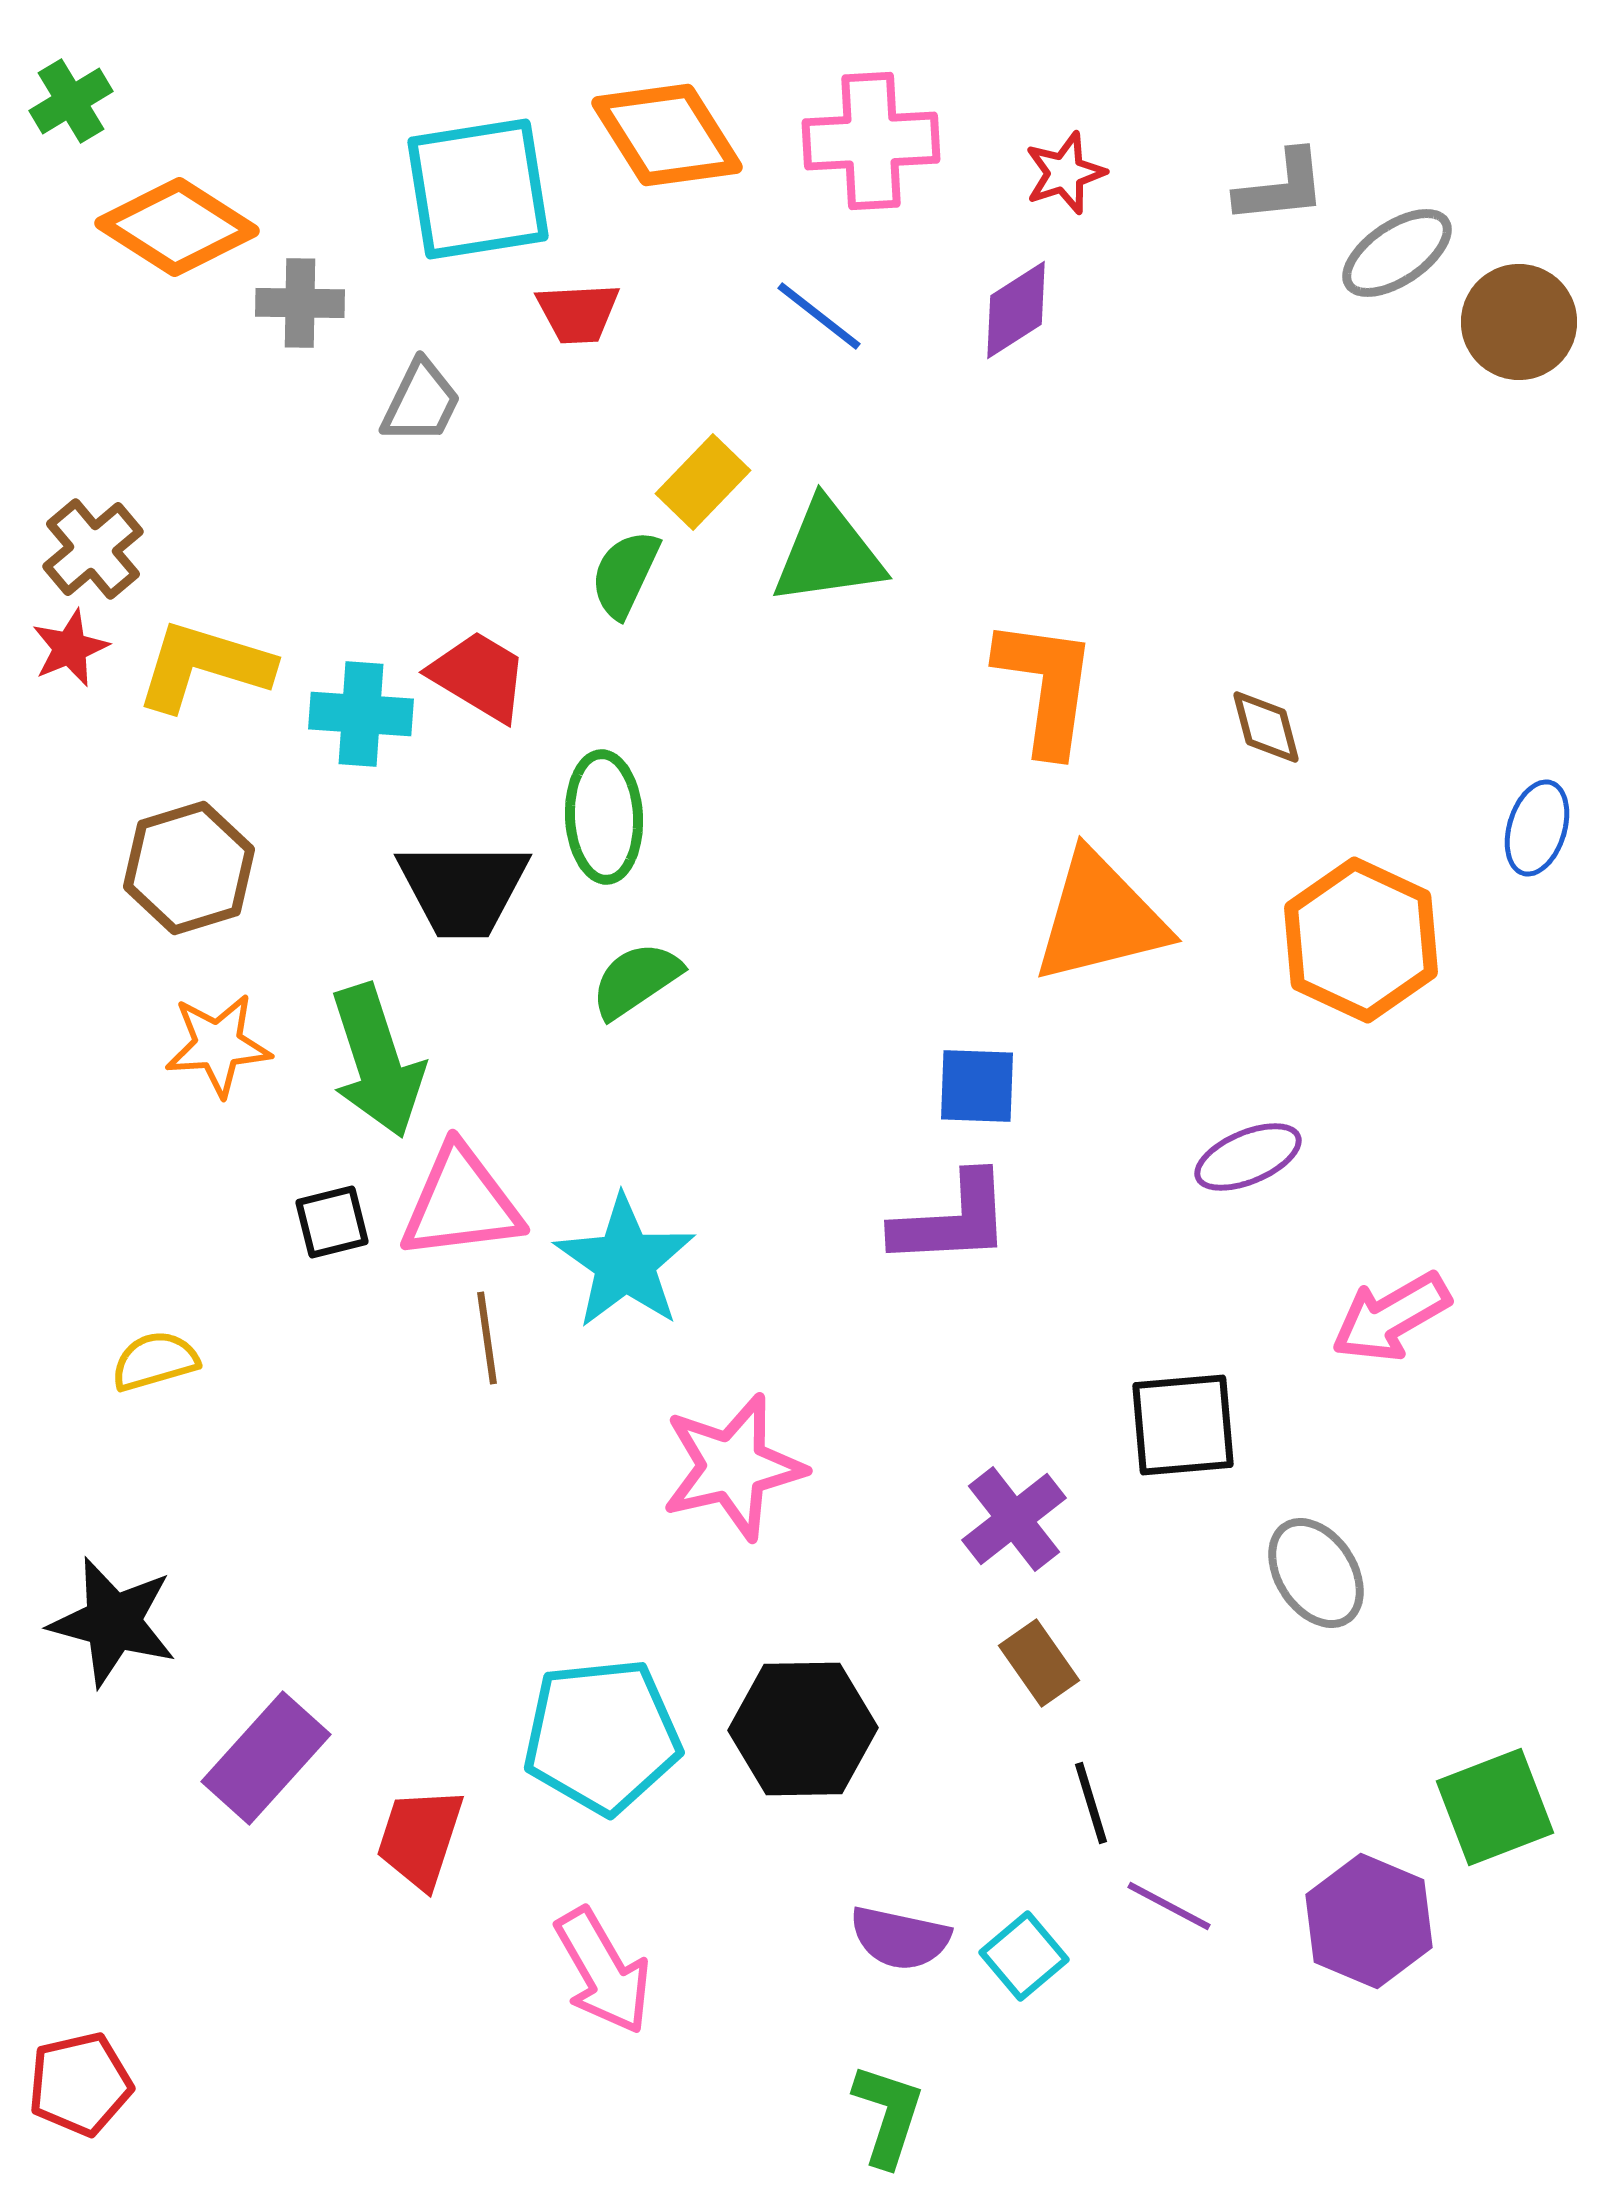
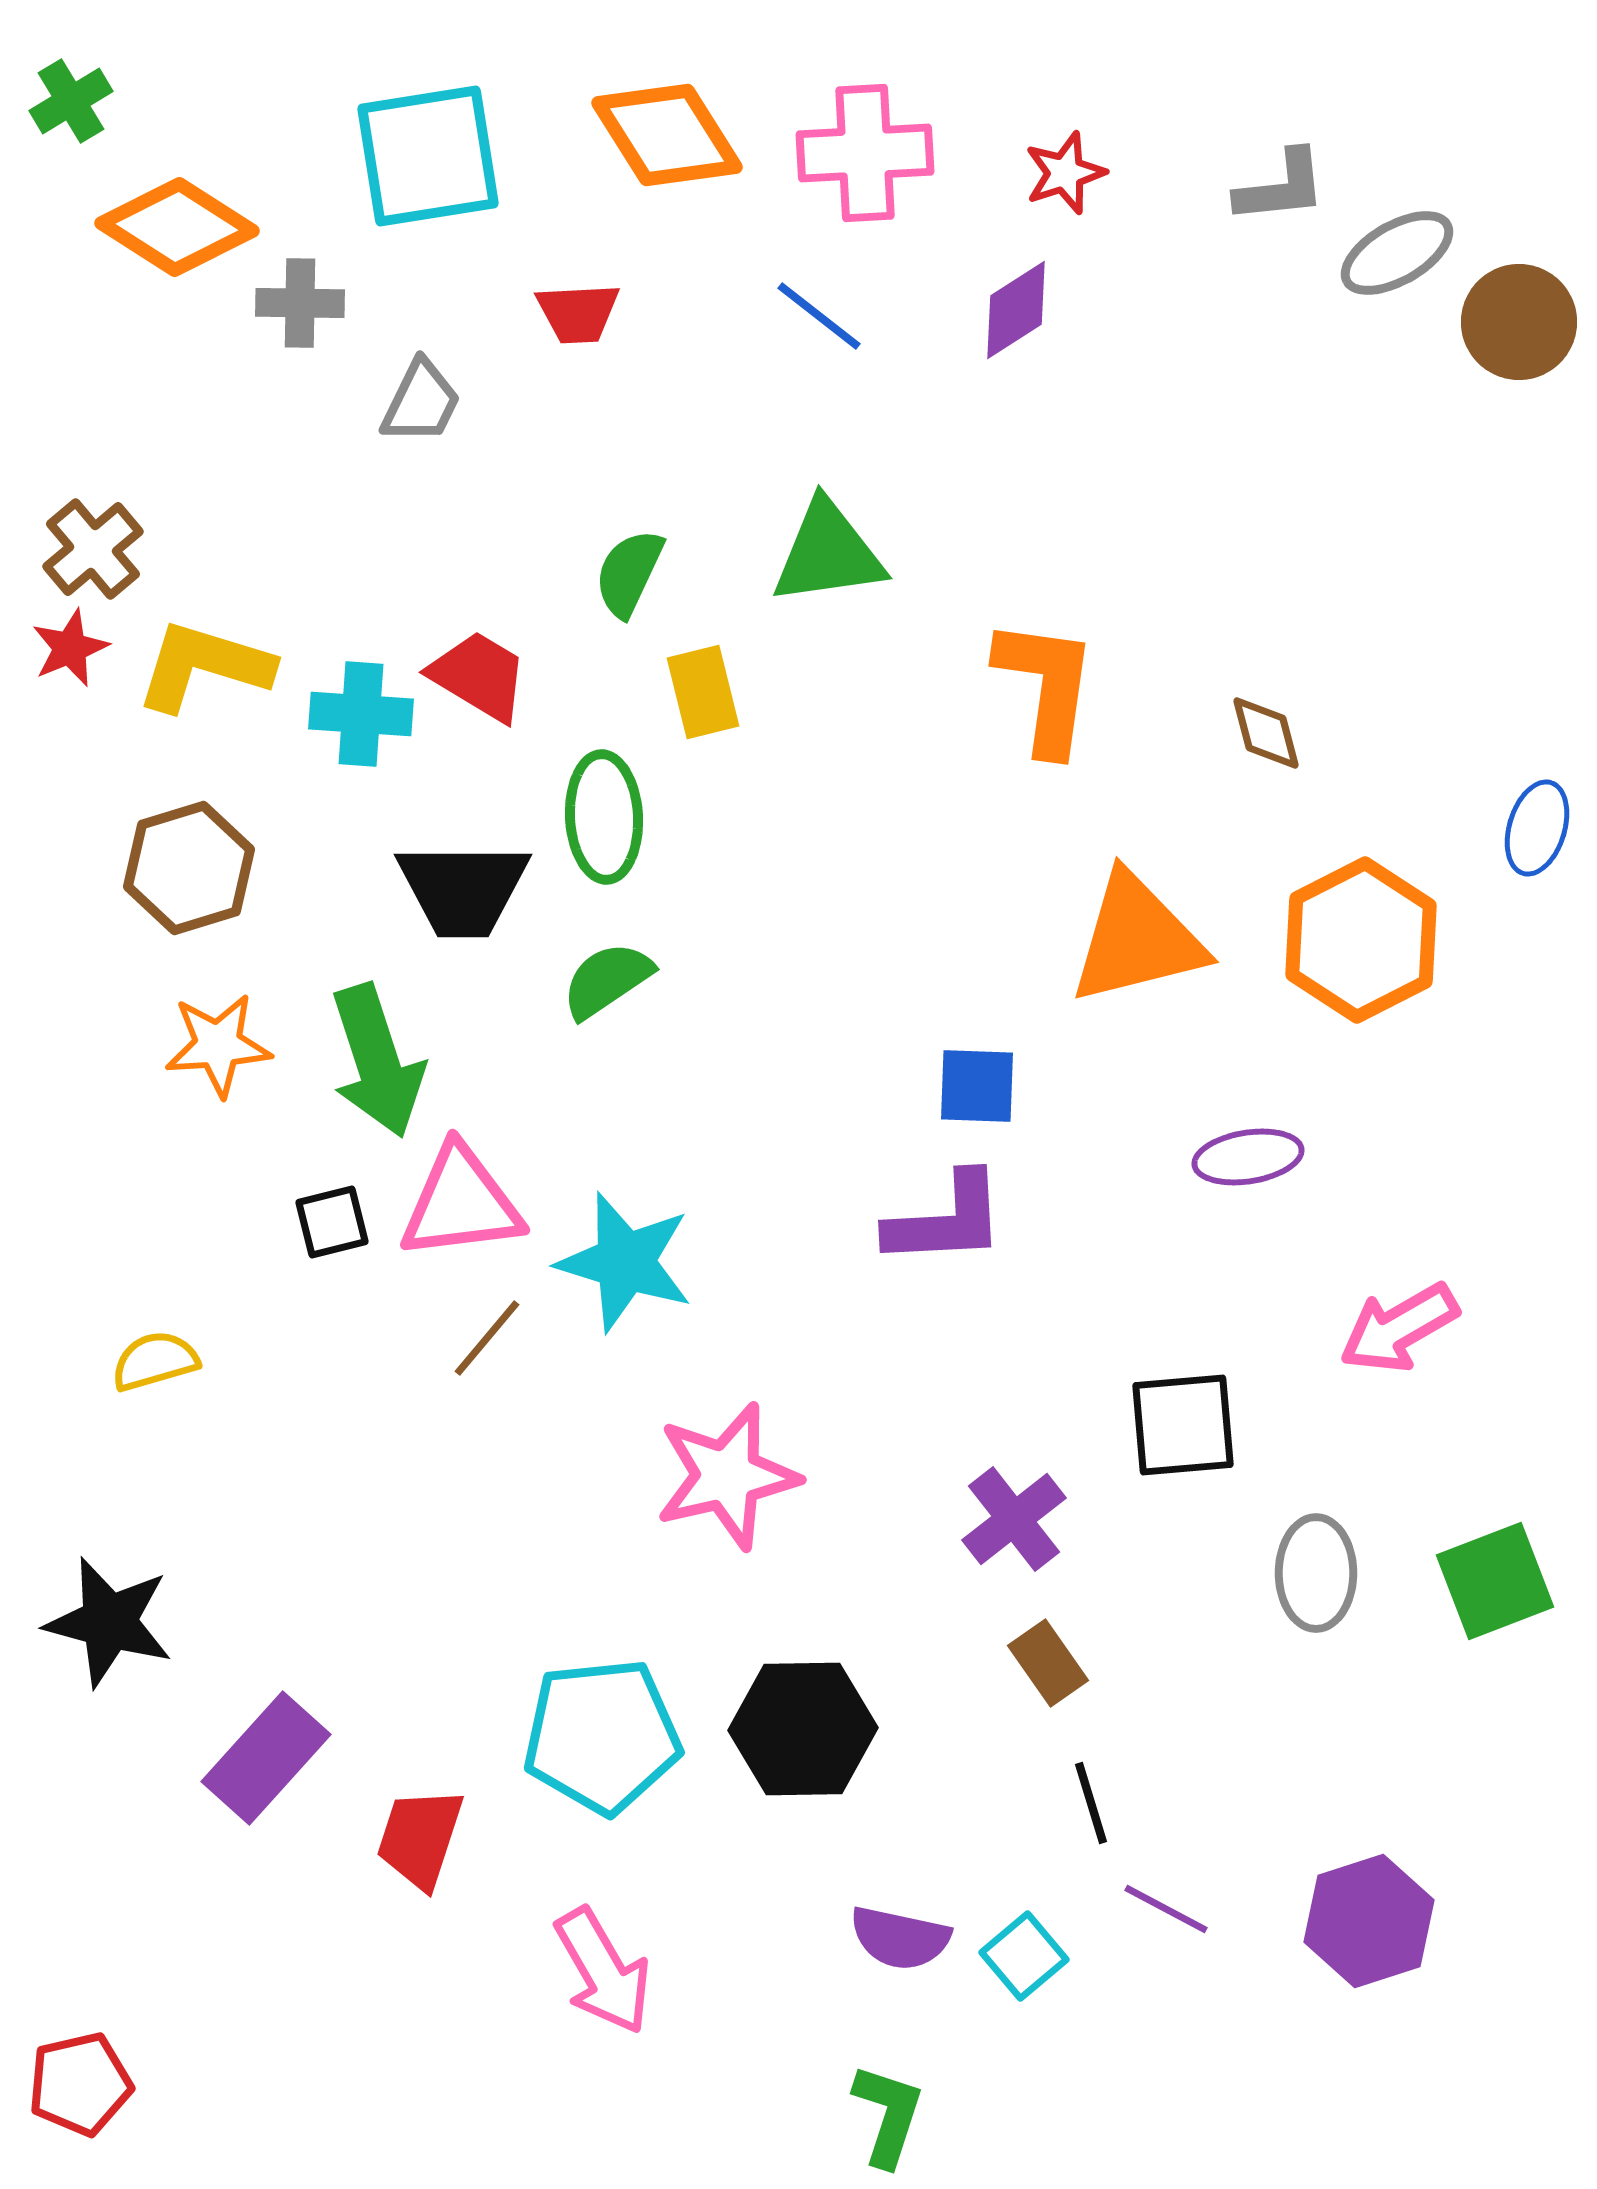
pink cross at (871, 141): moved 6 px left, 12 px down
cyan square at (478, 189): moved 50 px left, 33 px up
gray ellipse at (1397, 253): rotated 4 degrees clockwise
yellow rectangle at (703, 482): moved 210 px down; rotated 58 degrees counterclockwise
green semicircle at (625, 574): moved 4 px right, 1 px up
brown diamond at (1266, 727): moved 6 px down
orange triangle at (1100, 918): moved 37 px right, 21 px down
orange hexagon at (1361, 940): rotated 8 degrees clockwise
green semicircle at (636, 980): moved 29 px left
purple ellipse at (1248, 1157): rotated 14 degrees clockwise
purple L-shape at (952, 1220): moved 6 px left
cyan star at (625, 1262): rotated 18 degrees counterclockwise
pink arrow at (1391, 1317): moved 8 px right, 11 px down
brown line at (487, 1338): rotated 48 degrees clockwise
pink star at (733, 1467): moved 6 px left, 9 px down
gray ellipse at (1316, 1573): rotated 33 degrees clockwise
black star at (113, 1622): moved 4 px left
brown rectangle at (1039, 1663): moved 9 px right
green square at (1495, 1807): moved 226 px up
purple line at (1169, 1906): moved 3 px left, 3 px down
purple hexagon at (1369, 1921): rotated 19 degrees clockwise
